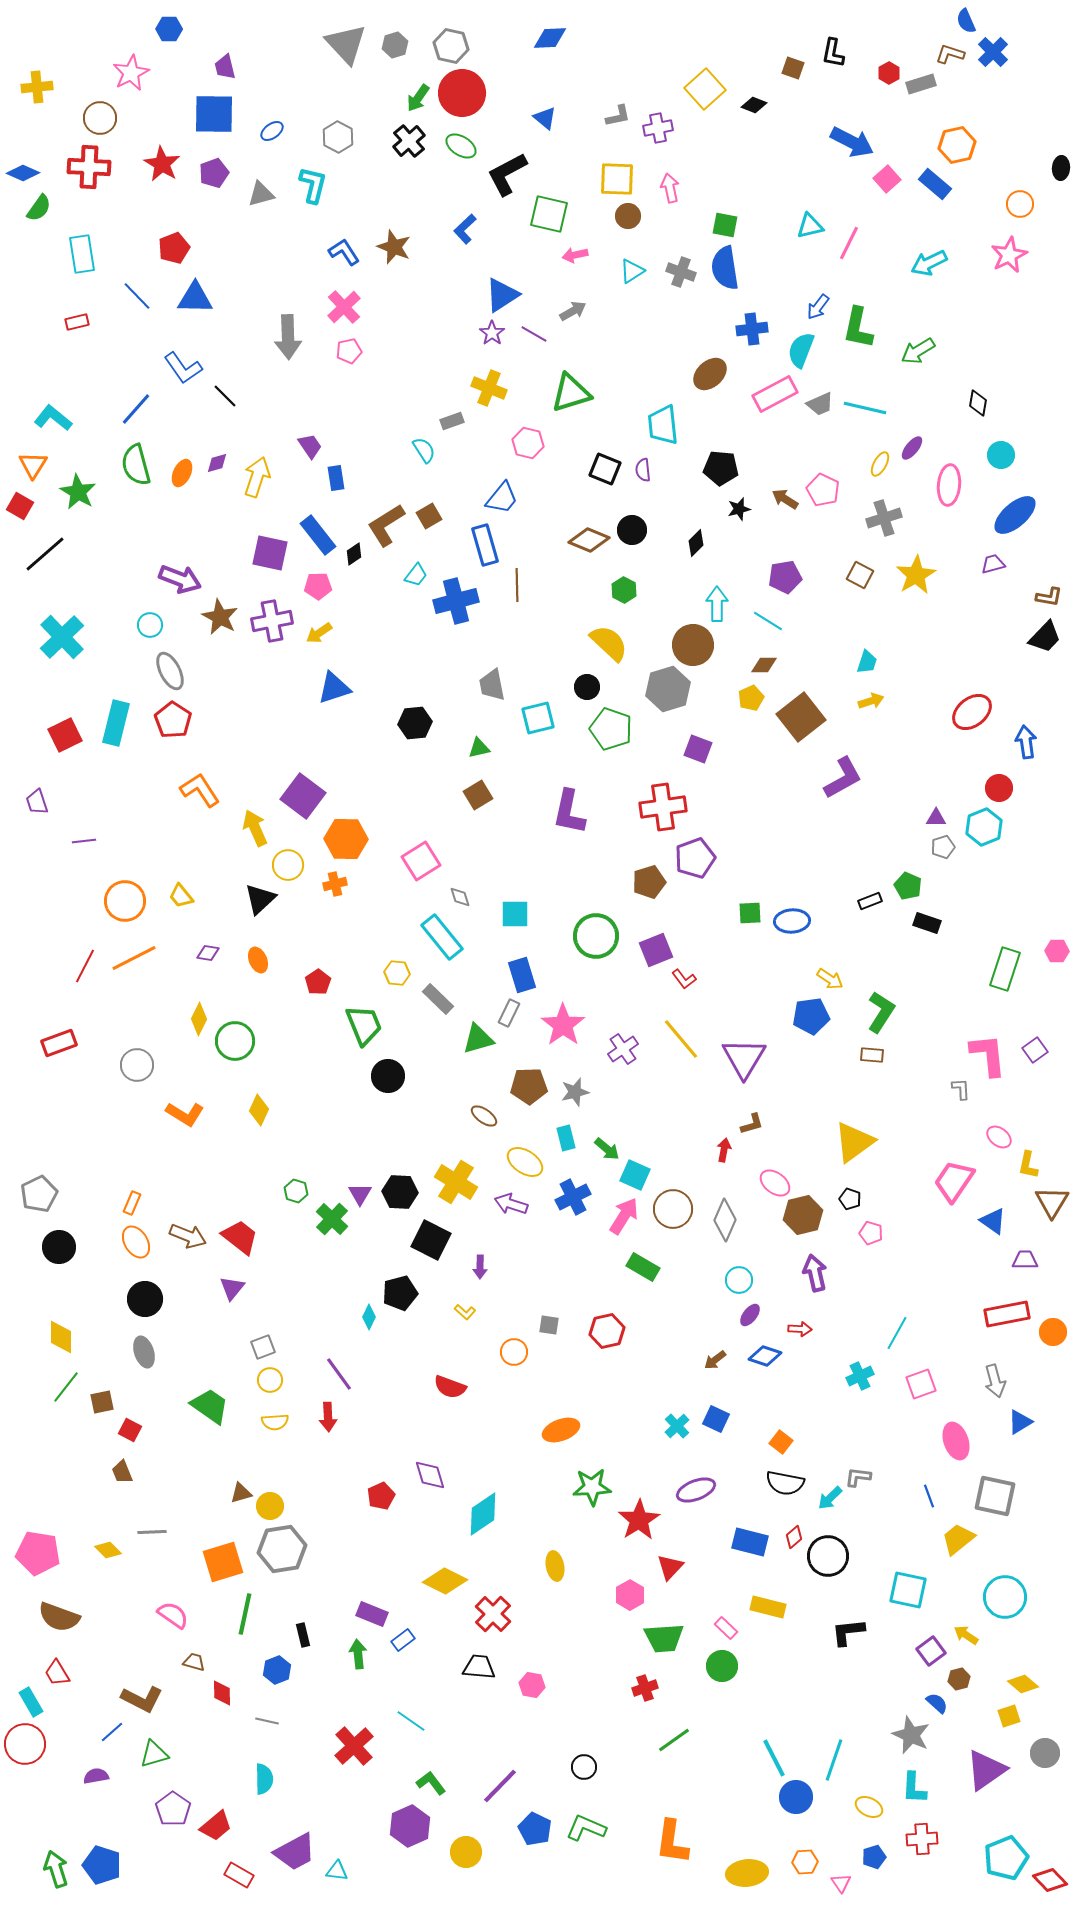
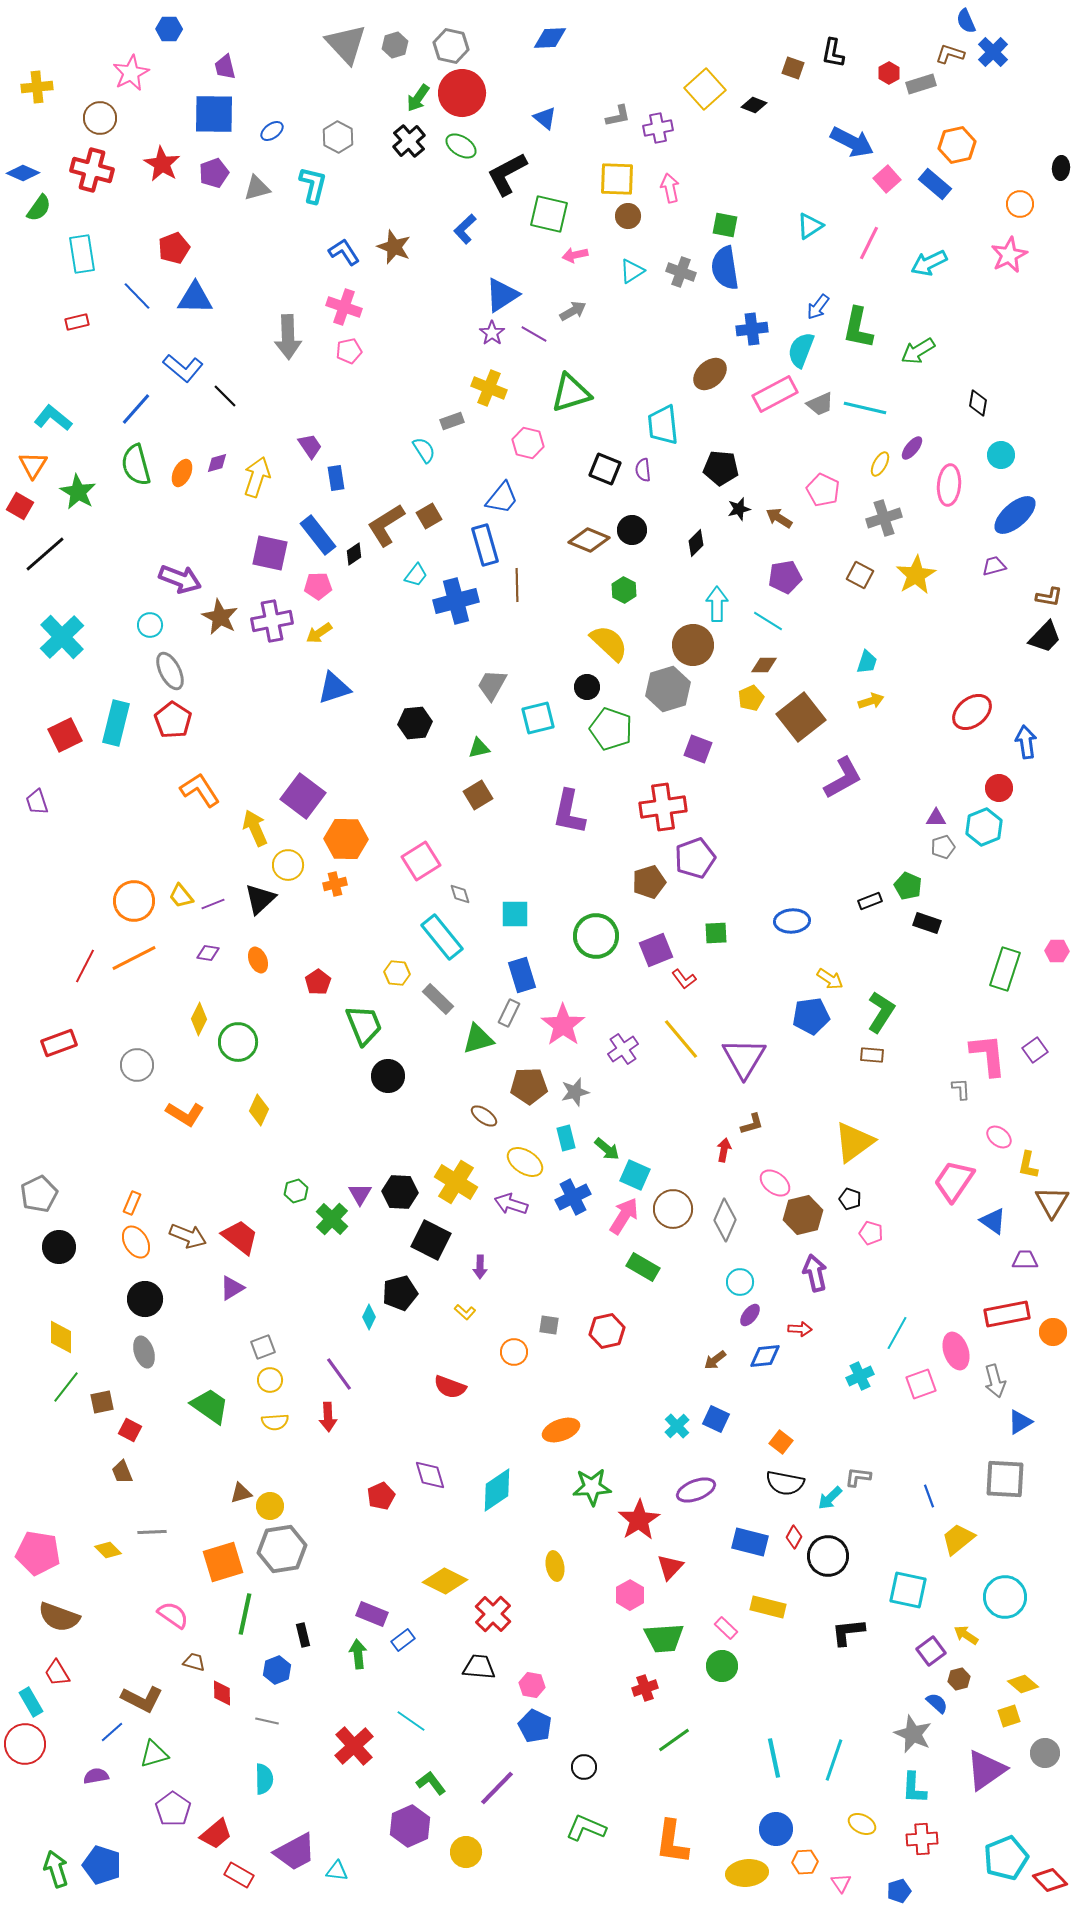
red cross at (89, 167): moved 3 px right, 3 px down; rotated 12 degrees clockwise
gray triangle at (261, 194): moved 4 px left, 6 px up
cyan triangle at (810, 226): rotated 20 degrees counterclockwise
pink line at (849, 243): moved 20 px right
pink cross at (344, 307): rotated 28 degrees counterclockwise
blue L-shape at (183, 368): rotated 15 degrees counterclockwise
brown arrow at (785, 499): moved 6 px left, 19 px down
purple trapezoid at (993, 564): moved 1 px right, 2 px down
gray trapezoid at (492, 685): rotated 40 degrees clockwise
purple line at (84, 841): moved 129 px right, 63 px down; rotated 15 degrees counterclockwise
gray diamond at (460, 897): moved 3 px up
orange circle at (125, 901): moved 9 px right
green square at (750, 913): moved 34 px left, 20 px down
green circle at (235, 1041): moved 3 px right, 1 px down
green hexagon at (296, 1191): rotated 25 degrees clockwise
cyan circle at (739, 1280): moved 1 px right, 2 px down
purple triangle at (232, 1288): rotated 20 degrees clockwise
blue diamond at (765, 1356): rotated 24 degrees counterclockwise
pink ellipse at (956, 1441): moved 90 px up
gray square at (995, 1496): moved 10 px right, 17 px up; rotated 9 degrees counterclockwise
cyan diamond at (483, 1514): moved 14 px right, 24 px up
red diamond at (794, 1537): rotated 20 degrees counterclockwise
gray star at (911, 1735): moved 2 px right, 1 px up
cyan line at (774, 1758): rotated 15 degrees clockwise
purple line at (500, 1786): moved 3 px left, 2 px down
blue circle at (796, 1797): moved 20 px left, 32 px down
yellow ellipse at (869, 1807): moved 7 px left, 17 px down
red trapezoid at (216, 1826): moved 8 px down
blue pentagon at (535, 1829): moved 103 px up
blue pentagon at (874, 1857): moved 25 px right, 34 px down
